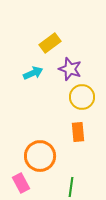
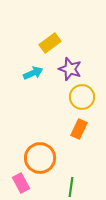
orange rectangle: moved 1 px right, 3 px up; rotated 30 degrees clockwise
orange circle: moved 2 px down
